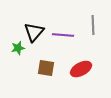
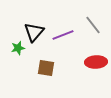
gray line: rotated 36 degrees counterclockwise
purple line: rotated 25 degrees counterclockwise
red ellipse: moved 15 px right, 7 px up; rotated 25 degrees clockwise
